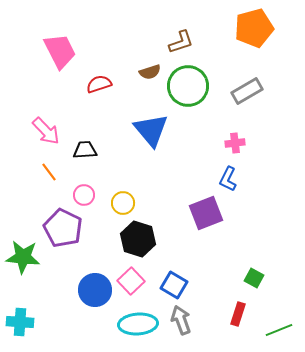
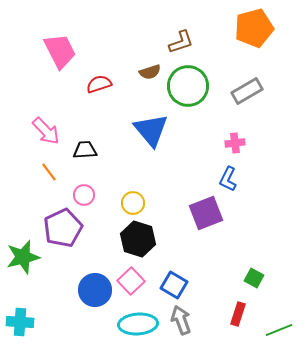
yellow circle: moved 10 px right
purple pentagon: rotated 21 degrees clockwise
green star: rotated 20 degrees counterclockwise
